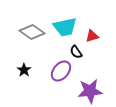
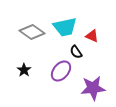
red triangle: rotated 40 degrees clockwise
purple star: moved 3 px right, 3 px up
